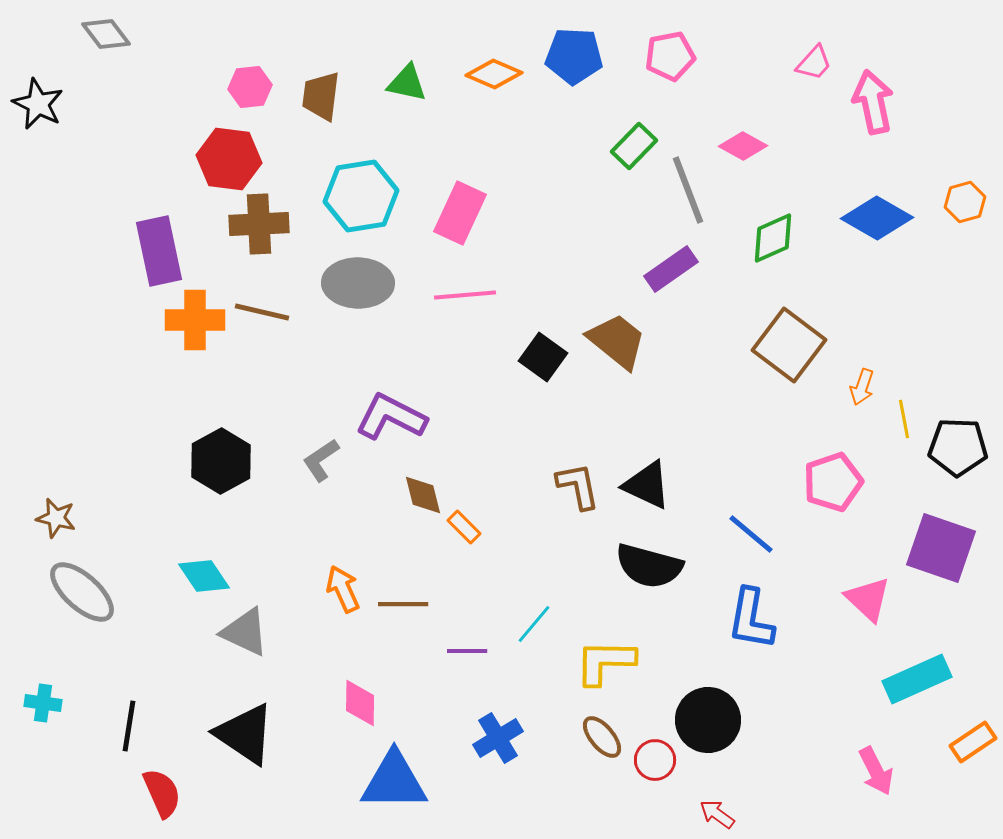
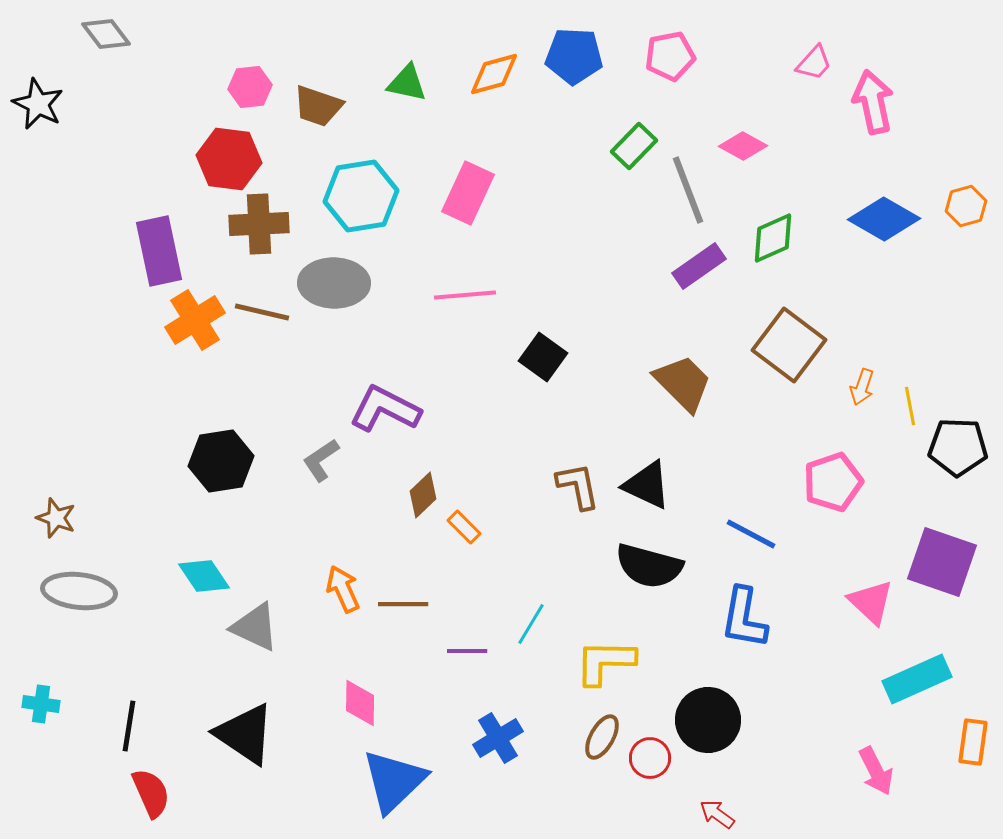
orange diamond at (494, 74): rotated 38 degrees counterclockwise
brown trapezoid at (321, 96): moved 3 px left, 10 px down; rotated 78 degrees counterclockwise
orange hexagon at (965, 202): moved 1 px right, 4 px down
pink rectangle at (460, 213): moved 8 px right, 20 px up
blue diamond at (877, 218): moved 7 px right, 1 px down
purple rectangle at (671, 269): moved 28 px right, 3 px up
gray ellipse at (358, 283): moved 24 px left
orange cross at (195, 320): rotated 32 degrees counterclockwise
brown trapezoid at (617, 341): moved 66 px right, 42 px down; rotated 6 degrees clockwise
purple L-shape at (391, 417): moved 6 px left, 8 px up
yellow line at (904, 419): moved 6 px right, 13 px up
black hexagon at (221, 461): rotated 20 degrees clockwise
brown diamond at (423, 495): rotated 60 degrees clockwise
brown star at (56, 518): rotated 6 degrees clockwise
blue line at (751, 534): rotated 12 degrees counterclockwise
purple square at (941, 548): moved 1 px right, 14 px down
gray ellipse at (82, 592): moved 3 px left, 1 px up; rotated 36 degrees counterclockwise
pink triangle at (868, 599): moved 3 px right, 3 px down
blue L-shape at (751, 619): moved 7 px left, 1 px up
cyan line at (534, 624): moved 3 px left; rotated 9 degrees counterclockwise
gray triangle at (245, 632): moved 10 px right, 5 px up
cyan cross at (43, 703): moved 2 px left, 1 px down
brown ellipse at (602, 737): rotated 69 degrees clockwise
orange rectangle at (973, 742): rotated 48 degrees counterclockwise
red circle at (655, 760): moved 5 px left, 2 px up
blue triangle at (394, 781): rotated 44 degrees counterclockwise
red semicircle at (162, 793): moved 11 px left
